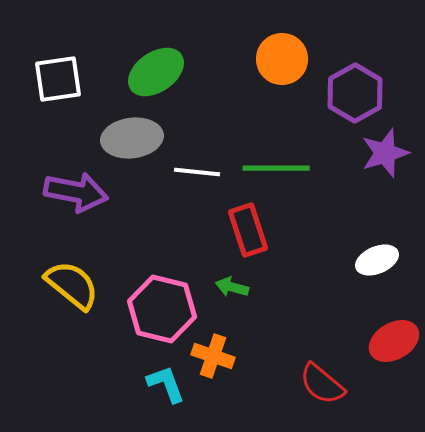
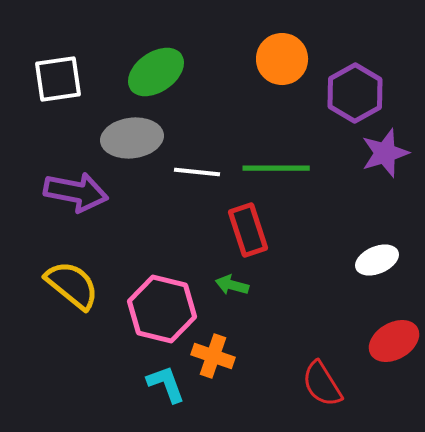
green arrow: moved 2 px up
red semicircle: rotated 18 degrees clockwise
